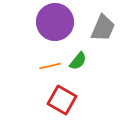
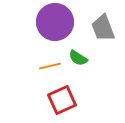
gray trapezoid: rotated 136 degrees clockwise
green semicircle: moved 3 px up; rotated 84 degrees clockwise
red square: rotated 36 degrees clockwise
